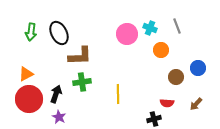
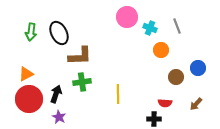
pink circle: moved 17 px up
red semicircle: moved 2 px left
black cross: rotated 16 degrees clockwise
